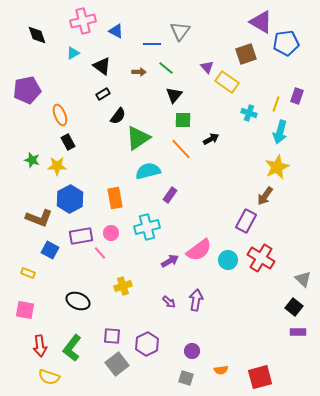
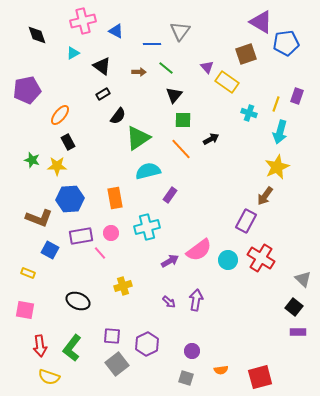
orange ellipse at (60, 115): rotated 60 degrees clockwise
blue hexagon at (70, 199): rotated 24 degrees clockwise
